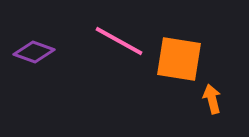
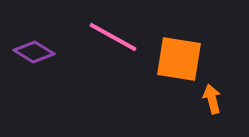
pink line: moved 6 px left, 4 px up
purple diamond: rotated 12 degrees clockwise
